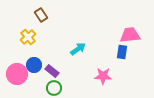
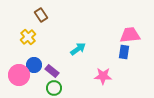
blue rectangle: moved 2 px right
pink circle: moved 2 px right, 1 px down
